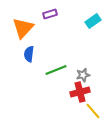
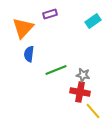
gray star: rotated 24 degrees clockwise
red cross: rotated 24 degrees clockwise
